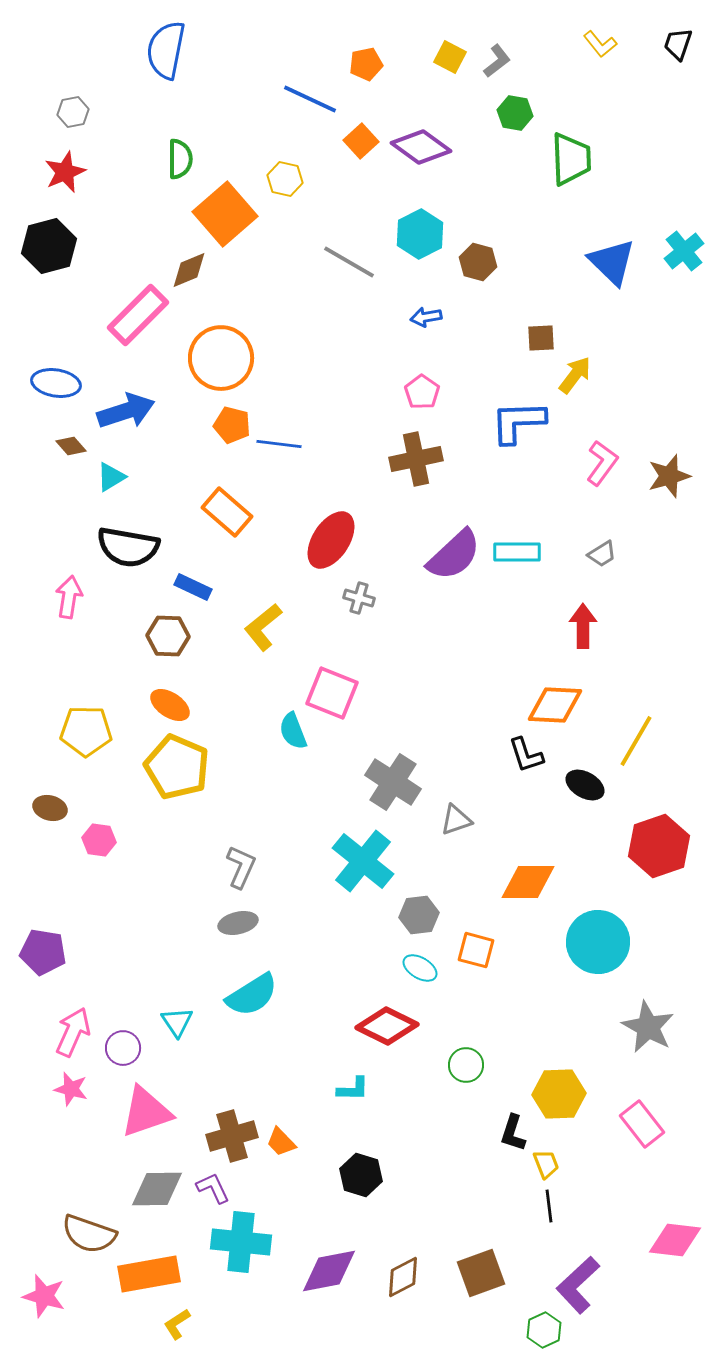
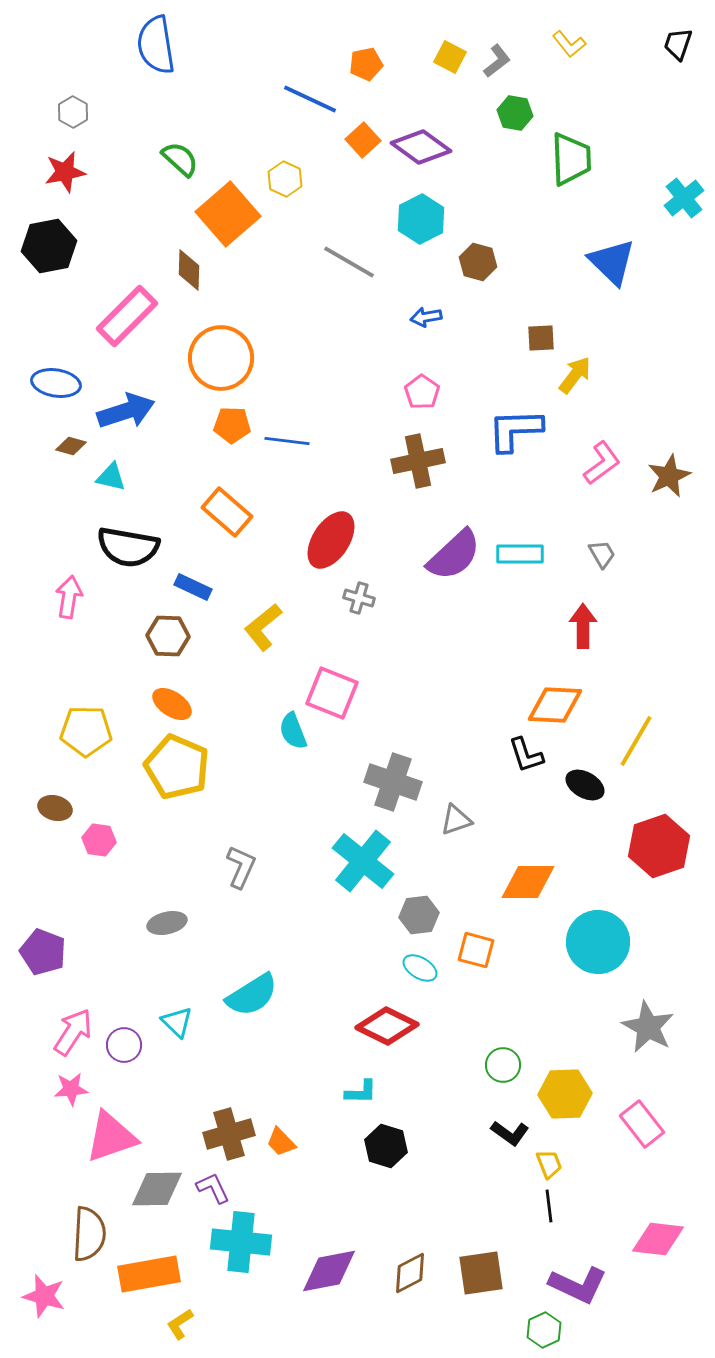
yellow L-shape at (600, 44): moved 31 px left
blue semicircle at (166, 50): moved 10 px left, 5 px up; rotated 20 degrees counterclockwise
gray hexagon at (73, 112): rotated 20 degrees counterclockwise
orange square at (361, 141): moved 2 px right, 1 px up
green semicircle at (180, 159): rotated 48 degrees counterclockwise
red star at (65, 172): rotated 12 degrees clockwise
yellow hexagon at (285, 179): rotated 12 degrees clockwise
orange square at (225, 214): moved 3 px right
cyan hexagon at (420, 234): moved 1 px right, 15 px up
black hexagon at (49, 246): rotated 4 degrees clockwise
cyan cross at (684, 251): moved 53 px up
brown diamond at (189, 270): rotated 66 degrees counterclockwise
pink rectangle at (138, 315): moved 11 px left, 1 px down
blue L-shape at (518, 422): moved 3 px left, 8 px down
orange pentagon at (232, 425): rotated 12 degrees counterclockwise
blue line at (279, 444): moved 8 px right, 3 px up
brown diamond at (71, 446): rotated 32 degrees counterclockwise
brown cross at (416, 459): moved 2 px right, 2 px down
pink L-shape at (602, 463): rotated 18 degrees clockwise
brown star at (669, 476): rotated 9 degrees counterclockwise
cyan triangle at (111, 477): rotated 44 degrees clockwise
cyan rectangle at (517, 552): moved 3 px right, 2 px down
gray trapezoid at (602, 554): rotated 88 degrees counterclockwise
orange ellipse at (170, 705): moved 2 px right, 1 px up
gray cross at (393, 782): rotated 14 degrees counterclockwise
brown ellipse at (50, 808): moved 5 px right
gray ellipse at (238, 923): moved 71 px left
purple pentagon at (43, 952): rotated 12 degrees clockwise
cyan triangle at (177, 1022): rotated 12 degrees counterclockwise
pink arrow at (73, 1032): rotated 9 degrees clockwise
purple circle at (123, 1048): moved 1 px right, 3 px up
green circle at (466, 1065): moved 37 px right
pink star at (71, 1089): rotated 20 degrees counterclockwise
cyan L-shape at (353, 1089): moved 8 px right, 3 px down
yellow hexagon at (559, 1094): moved 6 px right
pink triangle at (146, 1112): moved 35 px left, 25 px down
black L-shape at (513, 1133): moved 3 px left; rotated 72 degrees counterclockwise
brown cross at (232, 1136): moved 3 px left, 2 px up
yellow trapezoid at (546, 1164): moved 3 px right
black hexagon at (361, 1175): moved 25 px right, 29 px up
brown semicircle at (89, 1234): rotated 106 degrees counterclockwise
pink diamond at (675, 1240): moved 17 px left, 1 px up
brown square at (481, 1273): rotated 12 degrees clockwise
brown diamond at (403, 1277): moved 7 px right, 4 px up
purple L-shape at (578, 1285): rotated 112 degrees counterclockwise
yellow L-shape at (177, 1324): moved 3 px right
